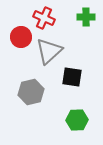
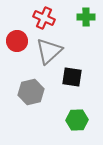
red circle: moved 4 px left, 4 px down
